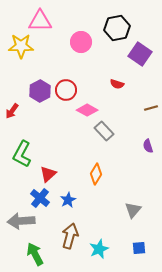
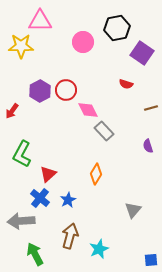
pink circle: moved 2 px right
purple square: moved 2 px right, 1 px up
red semicircle: moved 9 px right
pink diamond: moved 1 px right; rotated 35 degrees clockwise
blue square: moved 12 px right, 12 px down
